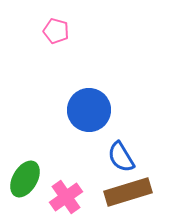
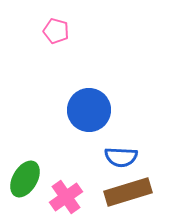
blue semicircle: rotated 56 degrees counterclockwise
